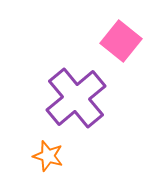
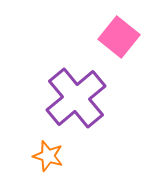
pink square: moved 2 px left, 4 px up
